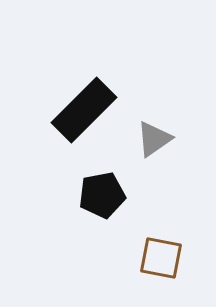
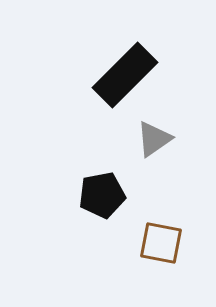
black rectangle: moved 41 px right, 35 px up
brown square: moved 15 px up
